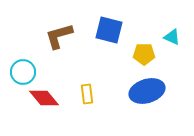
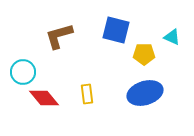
blue square: moved 7 px right
blue ellipse: moved 2 px left, 2 px down
